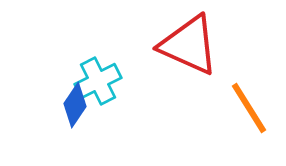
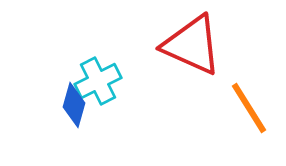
red triangle: moved 3 px right
blue diamond: moved 1 px left; rotated 18 degrees counterclockwise
